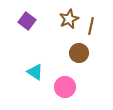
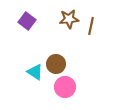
brown star: rotated 18 degrees clockwise
brown circle: moved 23 px left, 11 px down
